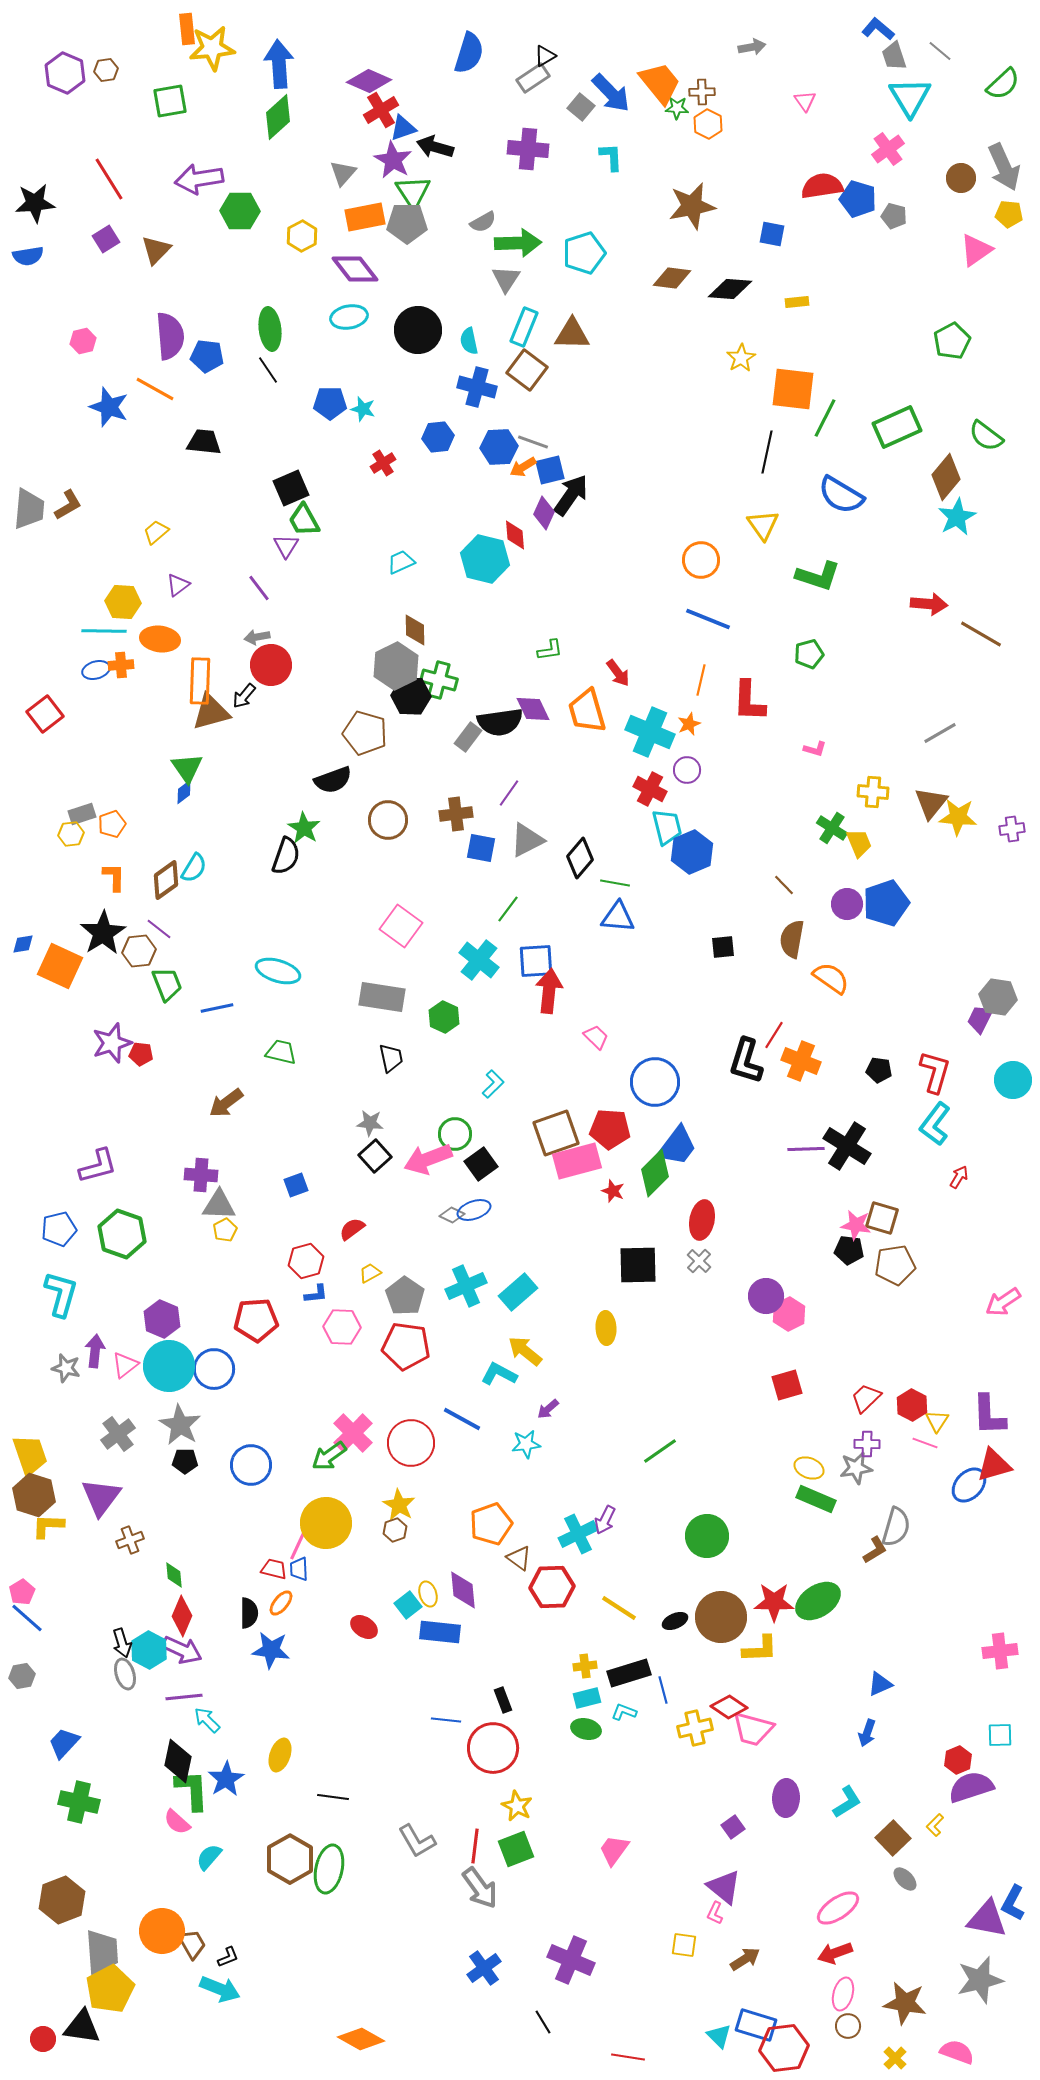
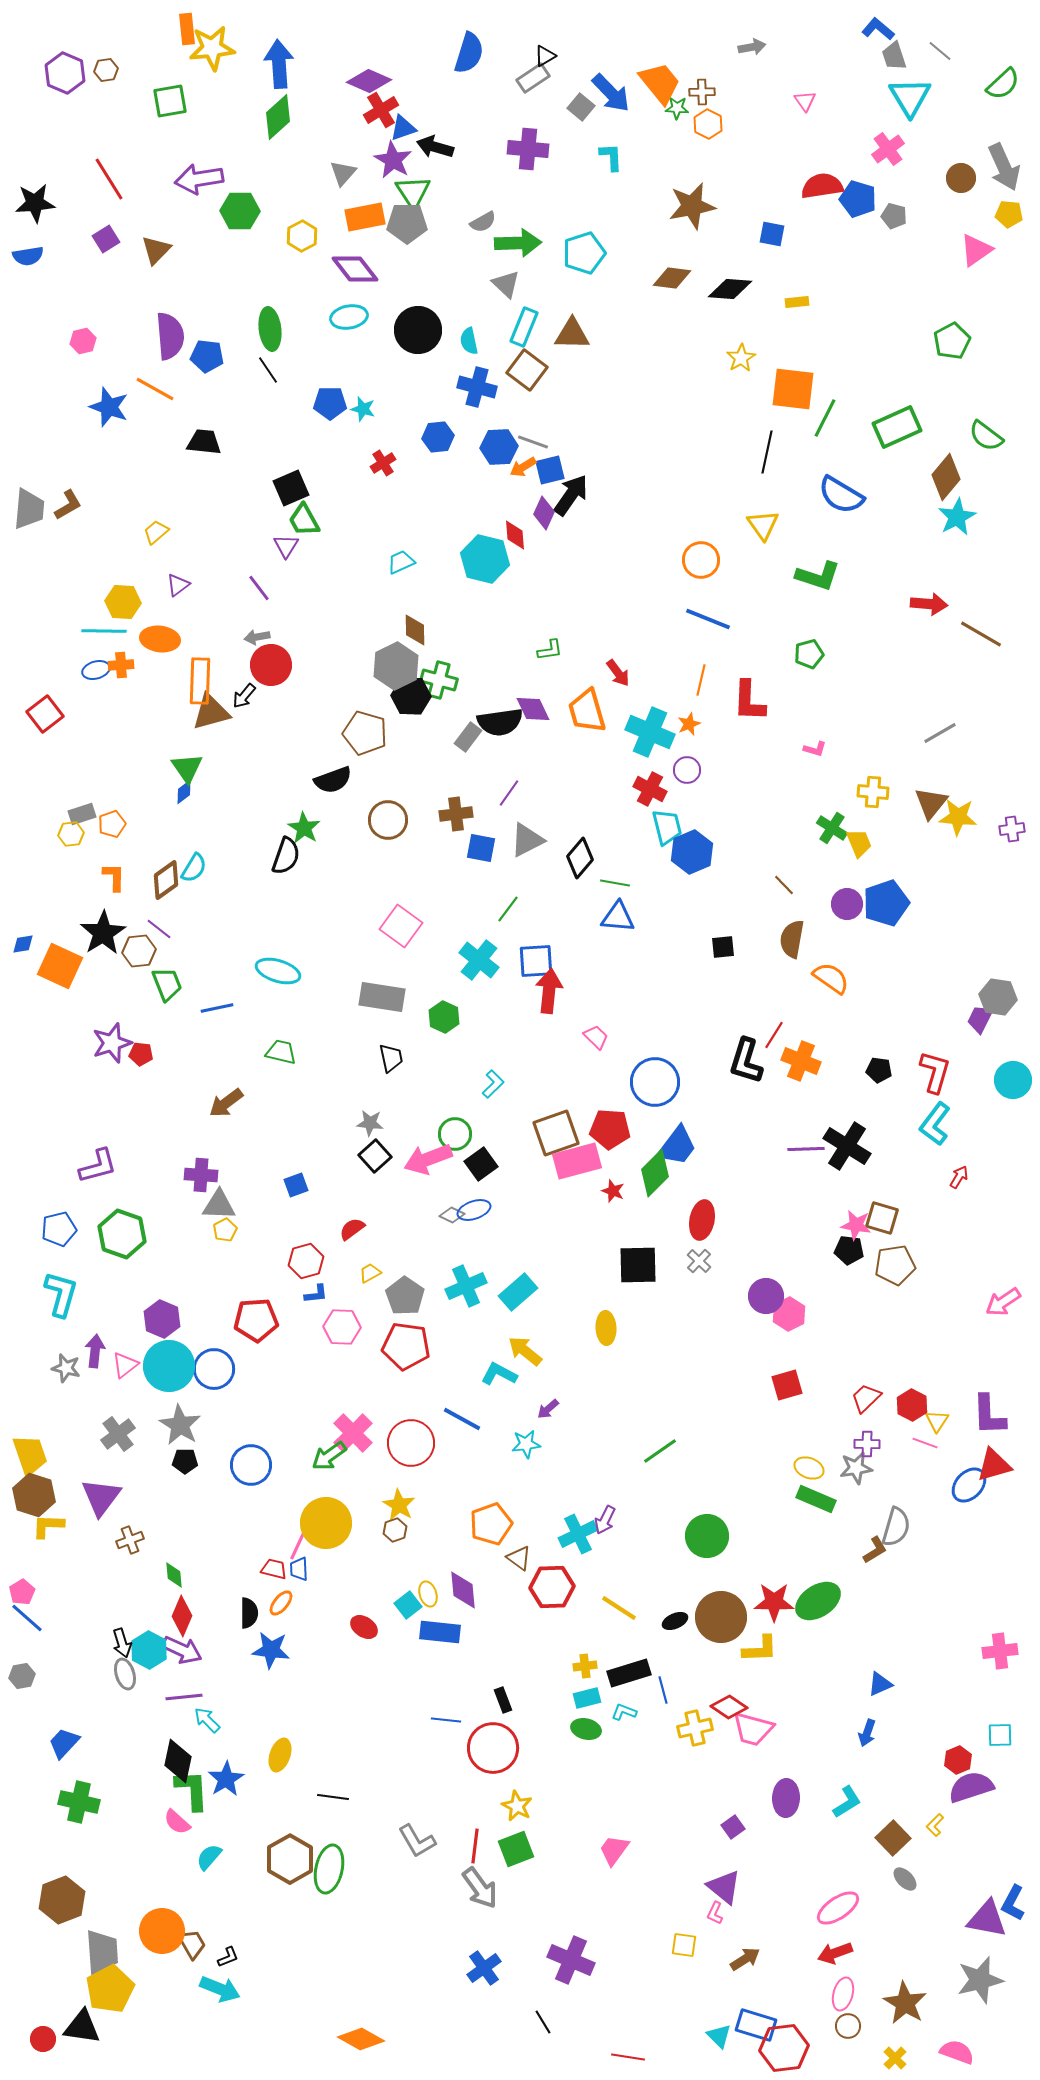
gray triangle at (506, 279): moved 5 px down; rotated 20 degrees counterclockwise
brown star at (905, 2003): rotated 21 degrees clockwise
